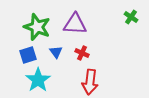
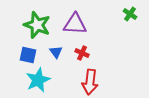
green cross: moved 1 px left, 3 px up
green star: moved 2 px up
blue square: rotated 30 degrees clockwise
cyan star: rotated 10 degrees clockwise
